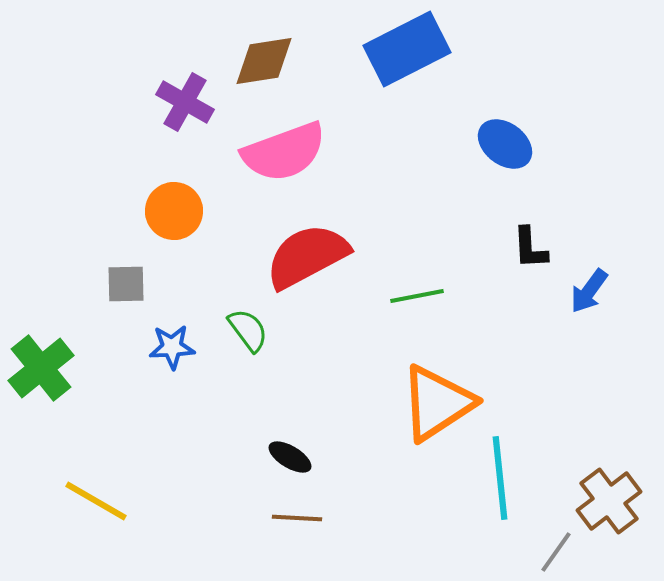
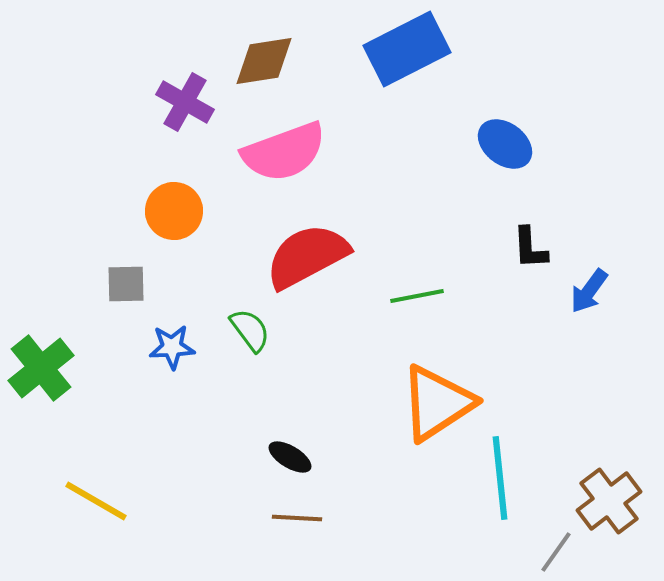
green semicircle: moved 2 px right
